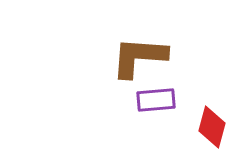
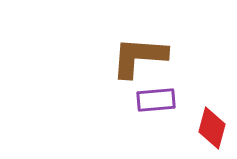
red diamond: moved 1 px down
